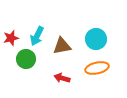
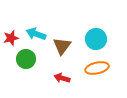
cyan arrow: moved 1 px left, 2 px up; rotated 84 degrees clockwise
brown triangle: rotated 42 degrees counterclockwise
